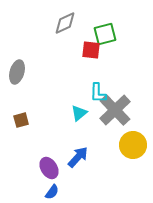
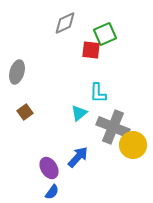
green square: rotated 10 degrees counterclockwise
gray cross: moved 2 px left, 17 px down; rotated 24 degrees counterclockwise
brown square: moved 4 px right, 8 px up; rotated 21 degrees counterclockwise
